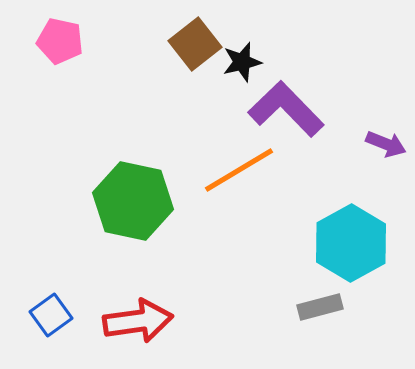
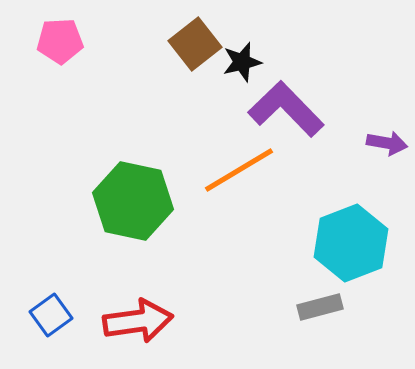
pink pentagon: rotated 15 degrees counterclockwise
purple arrow: moved 1 px right, 1 px up; rotated 12 degrees counterclockwise
cyan hexagon: rotated 8 degrees clockwise
